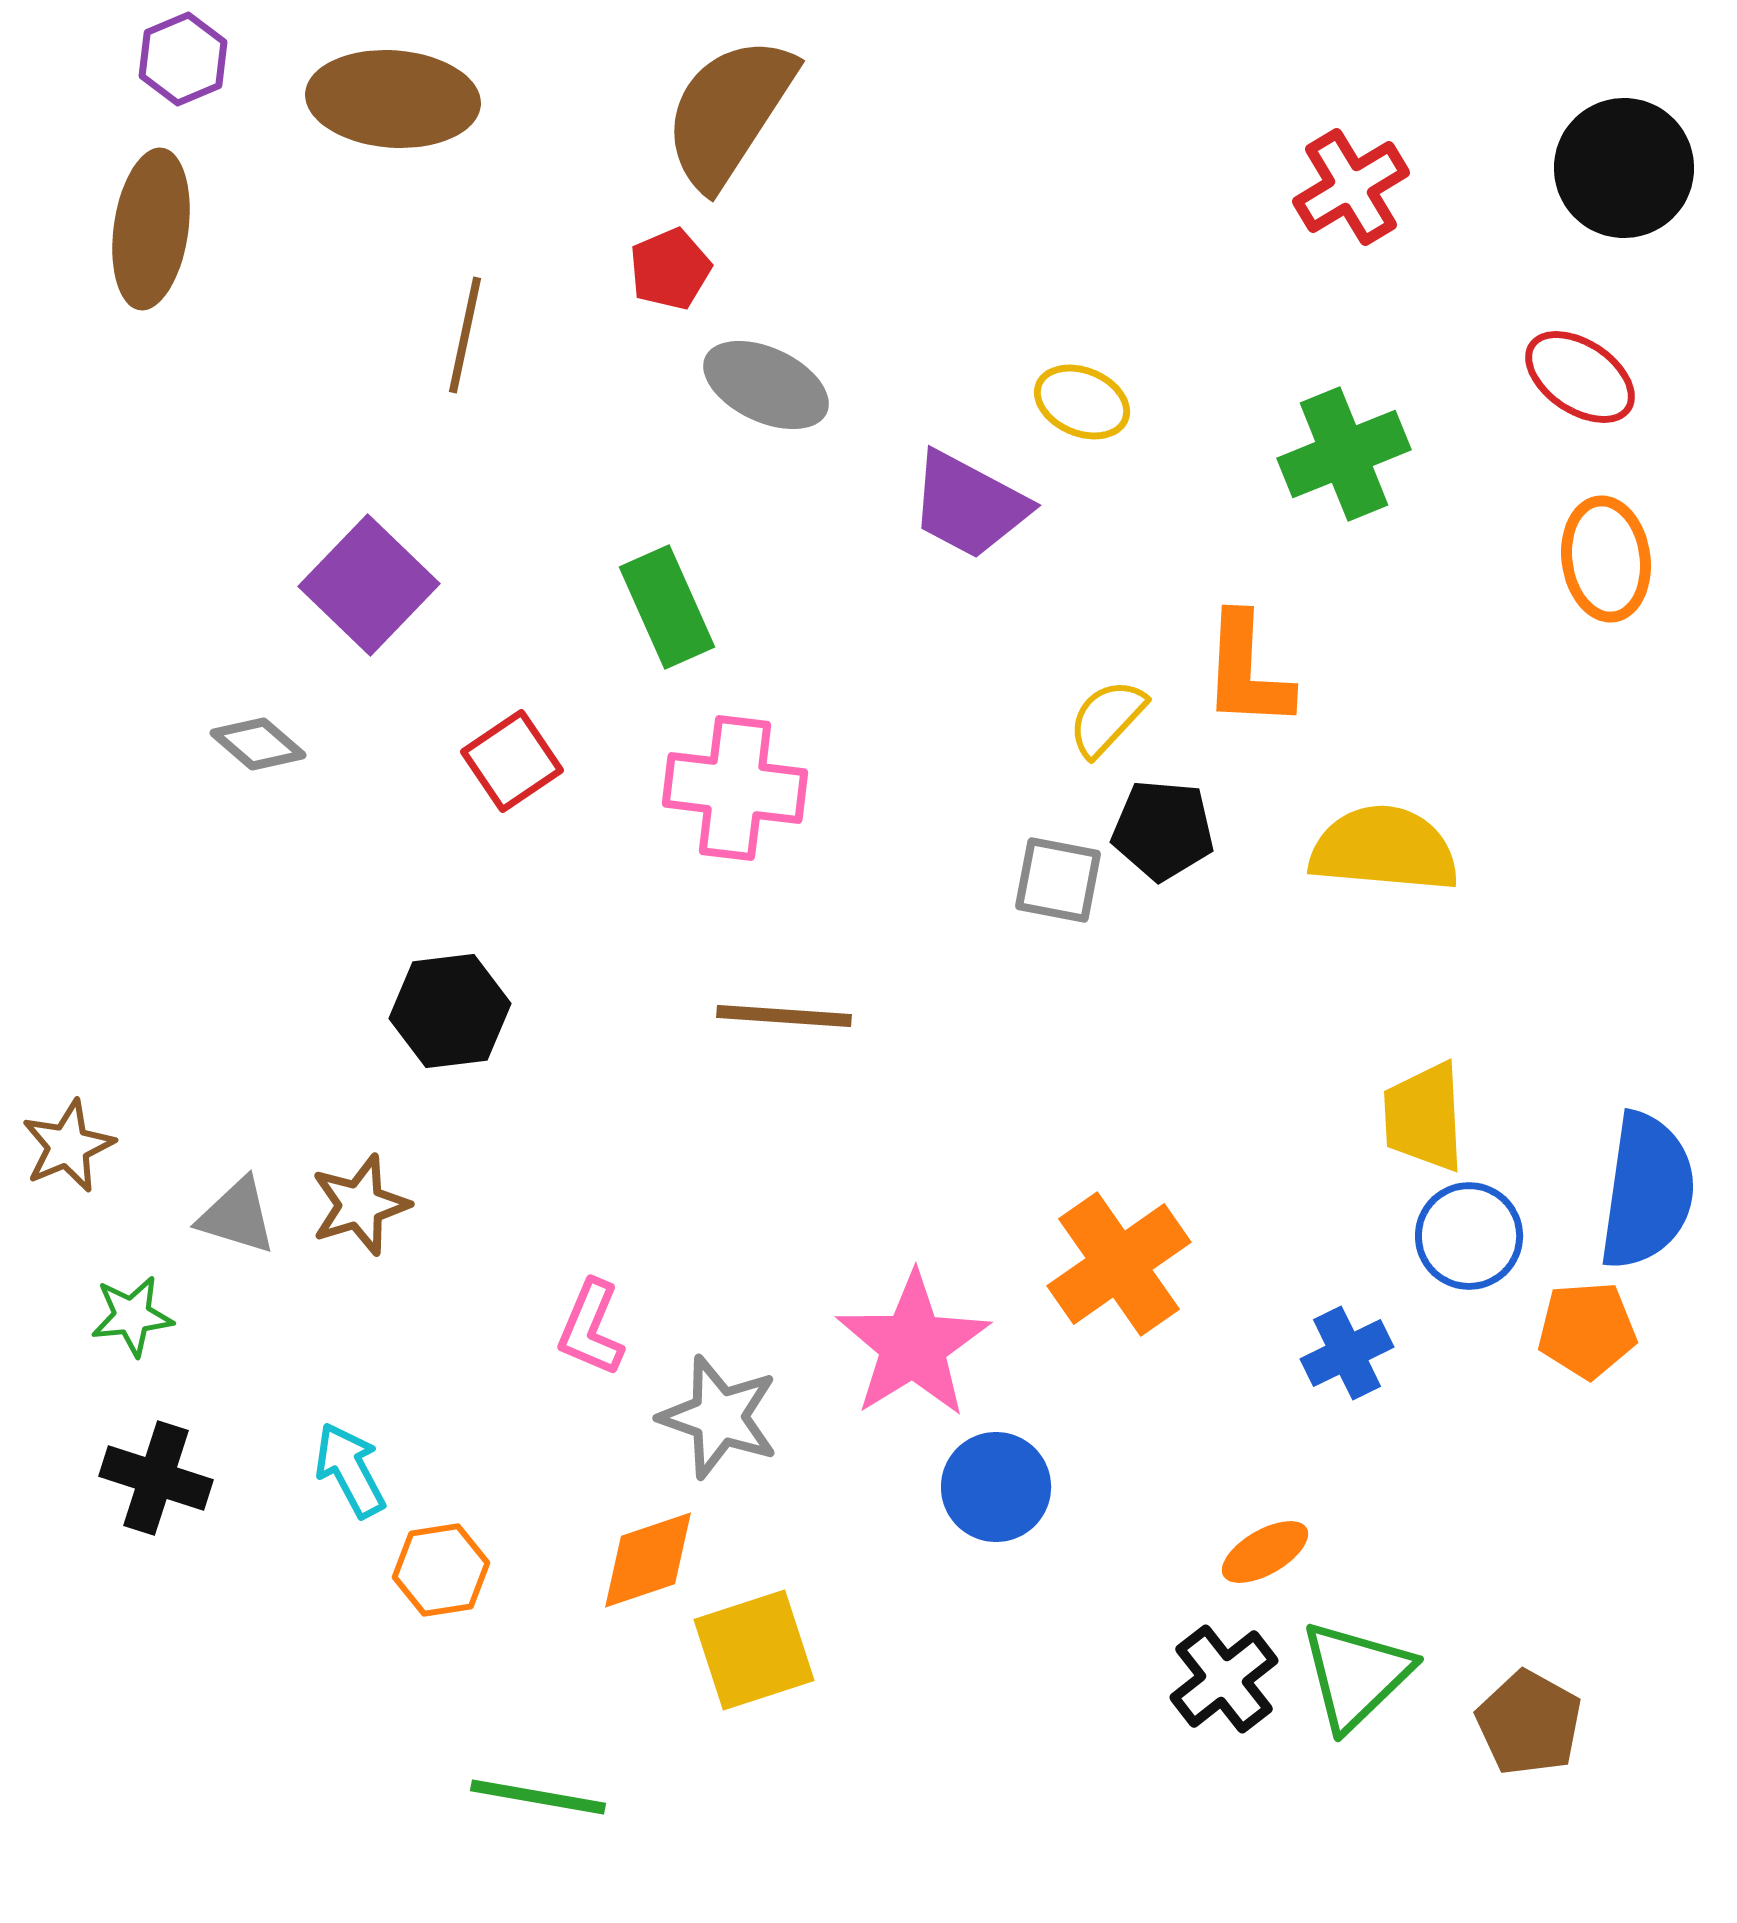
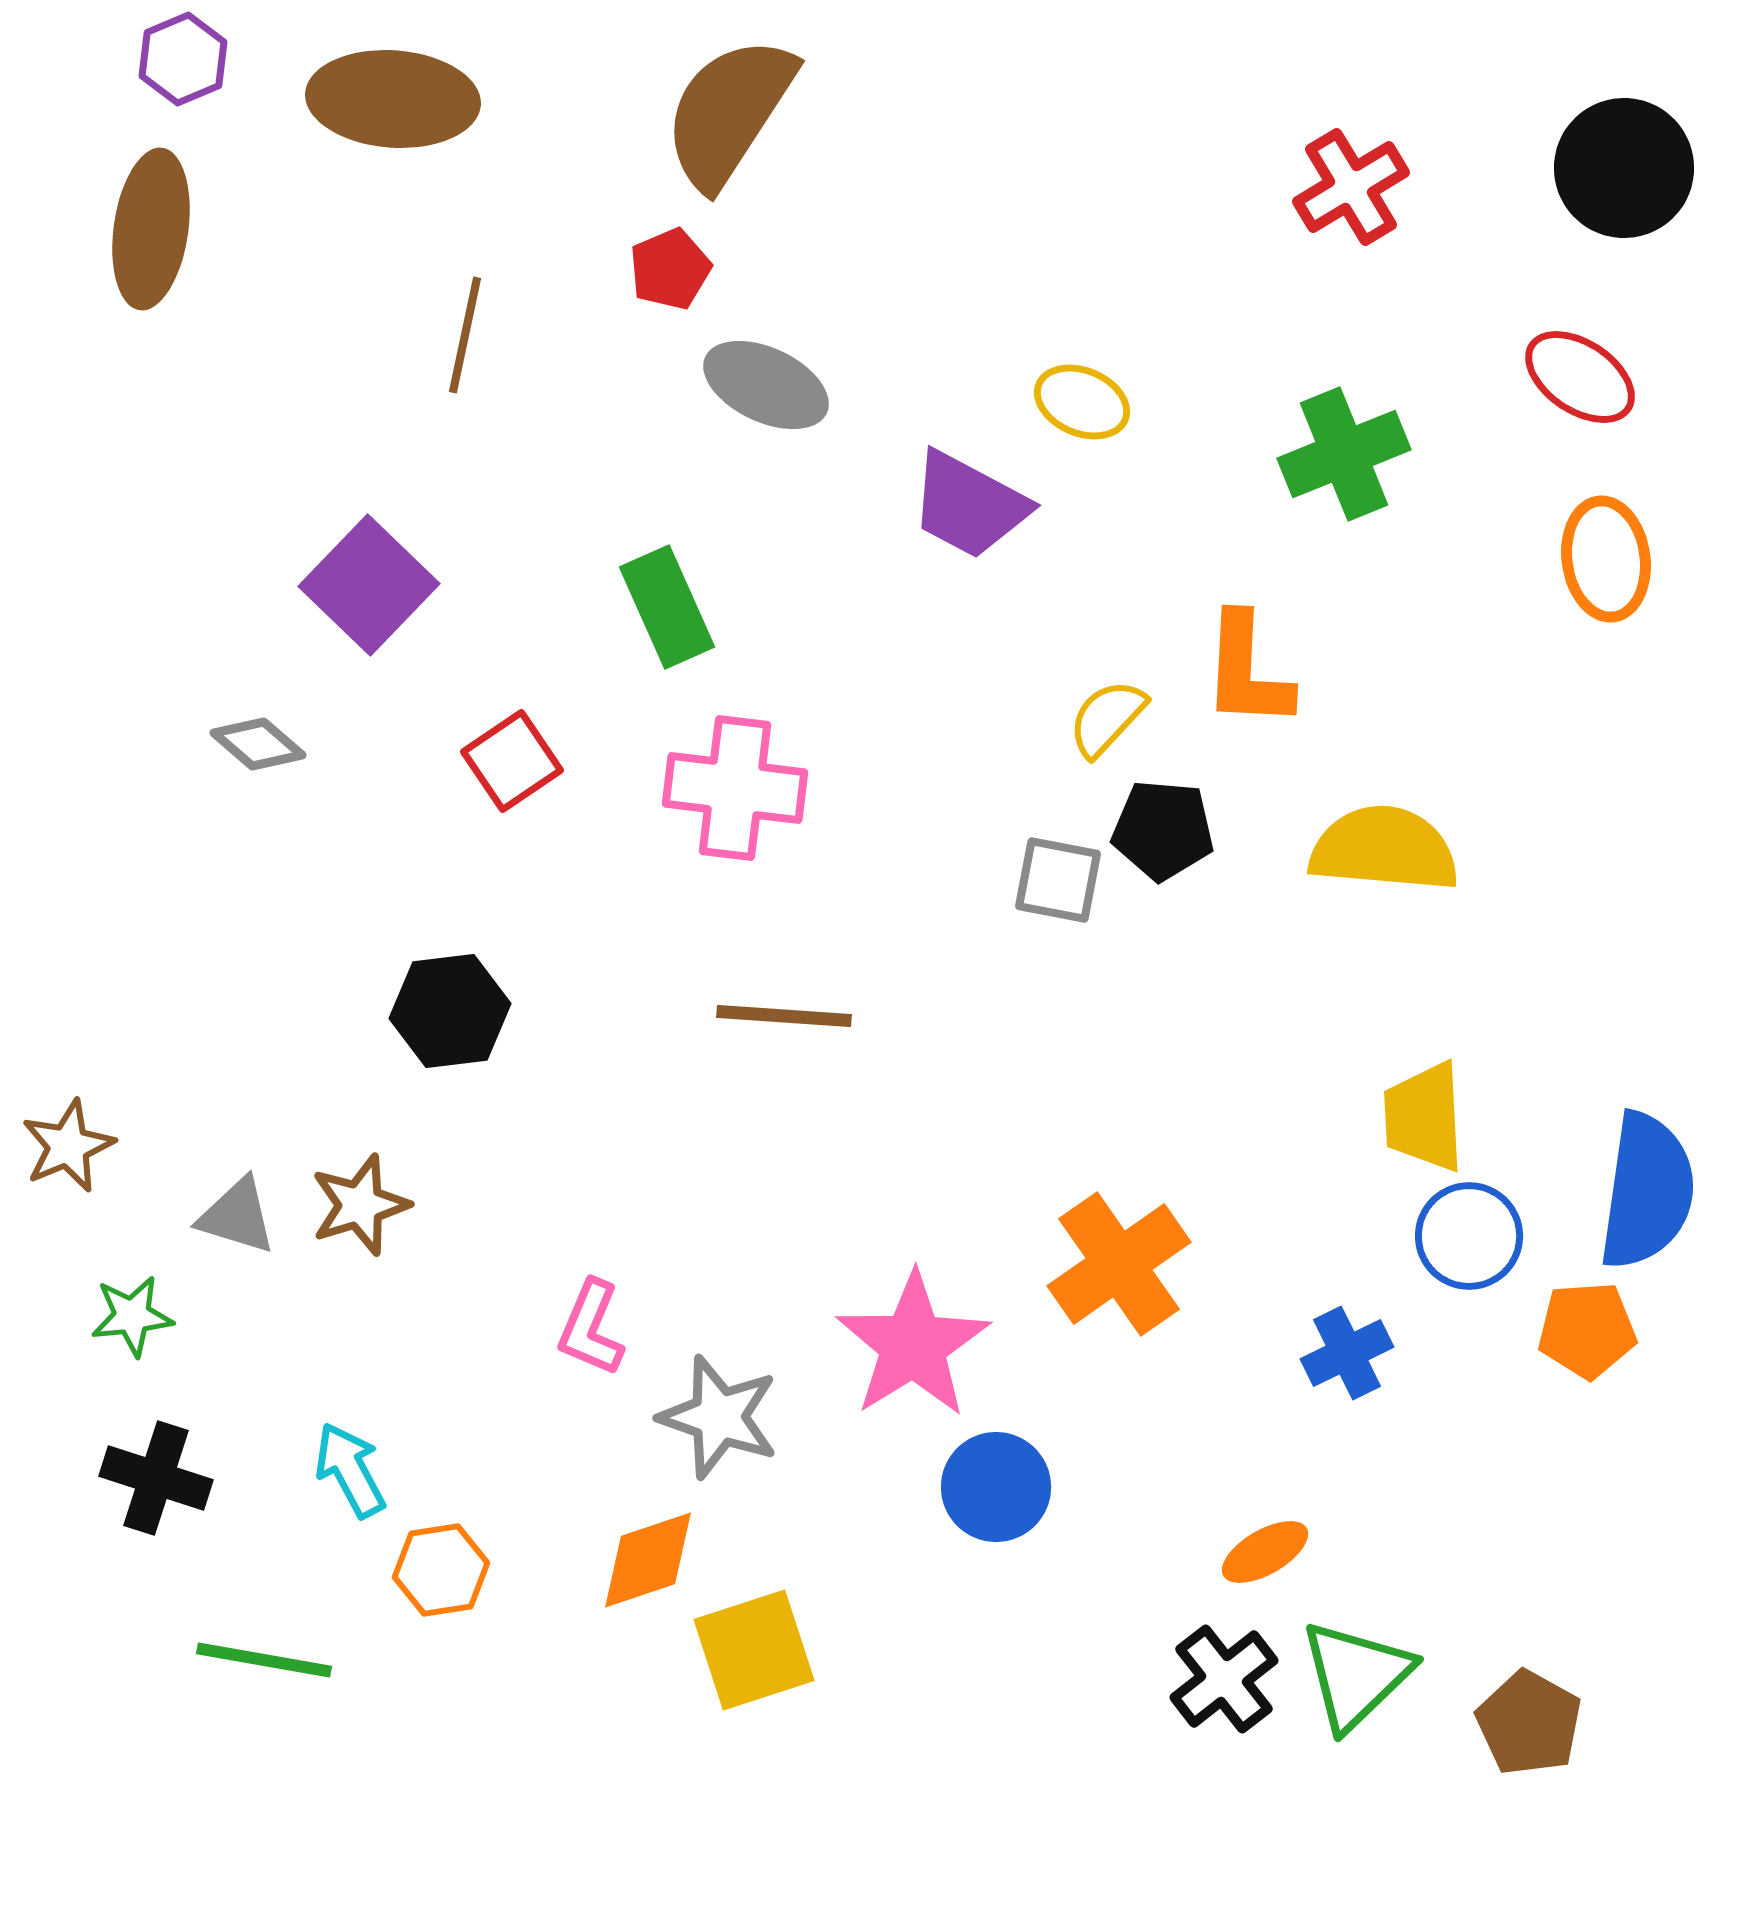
green line at (538, 1797): moved 274 px left, 137 px up
